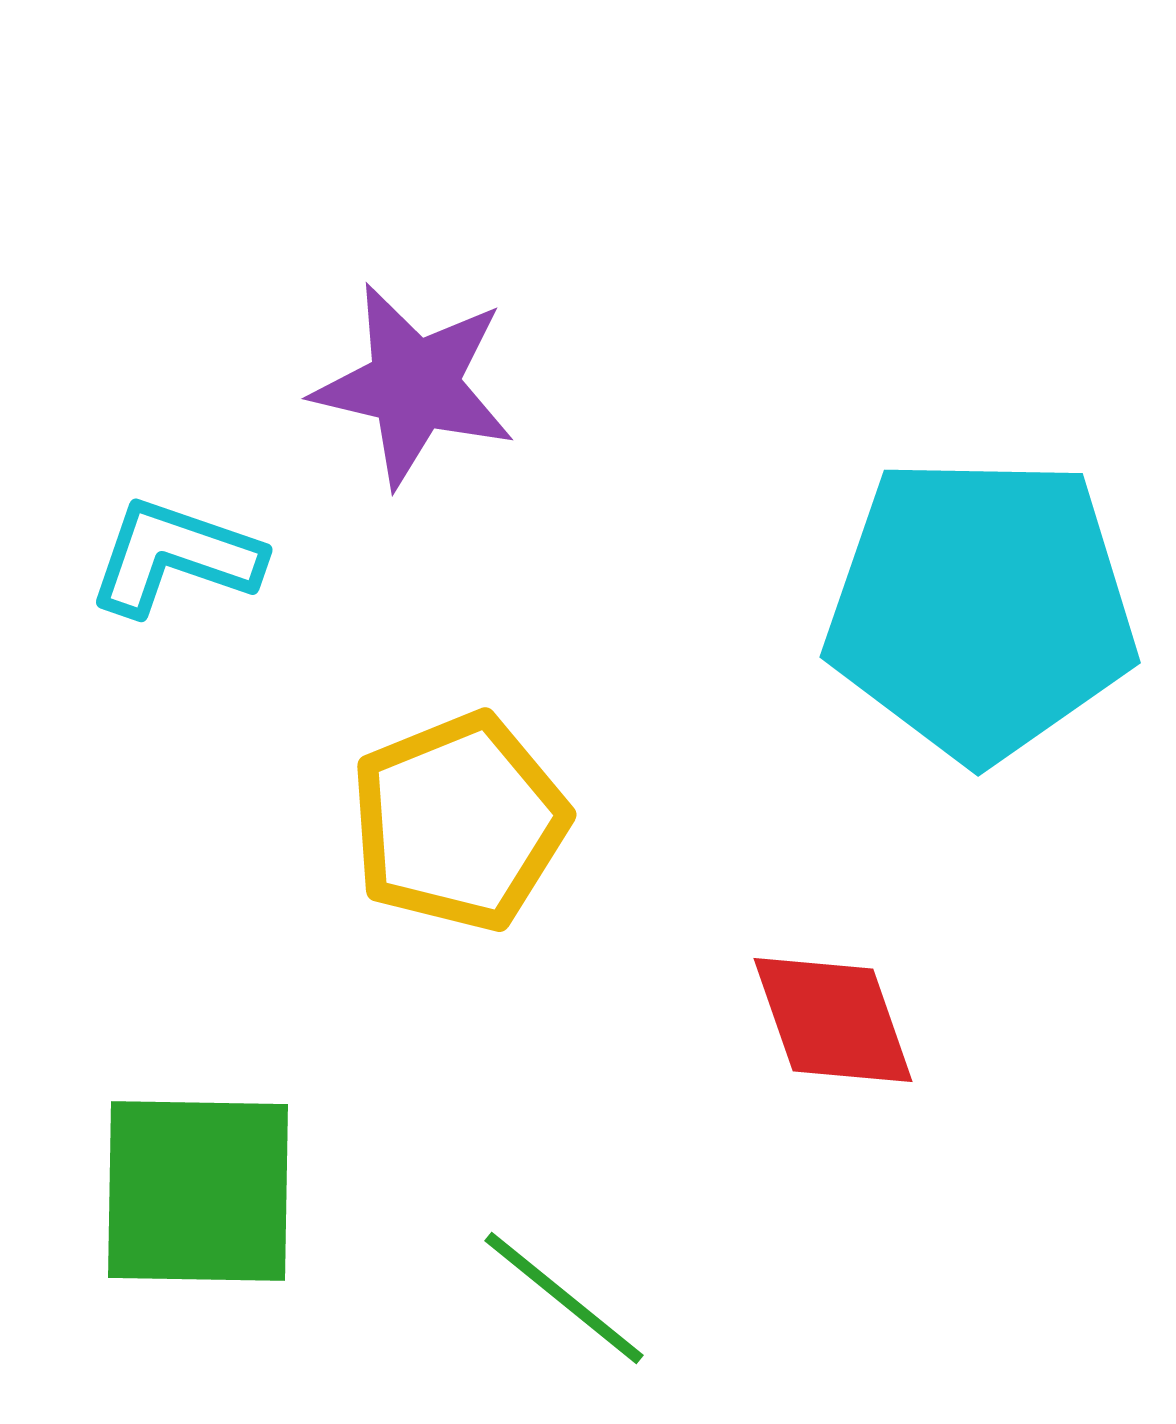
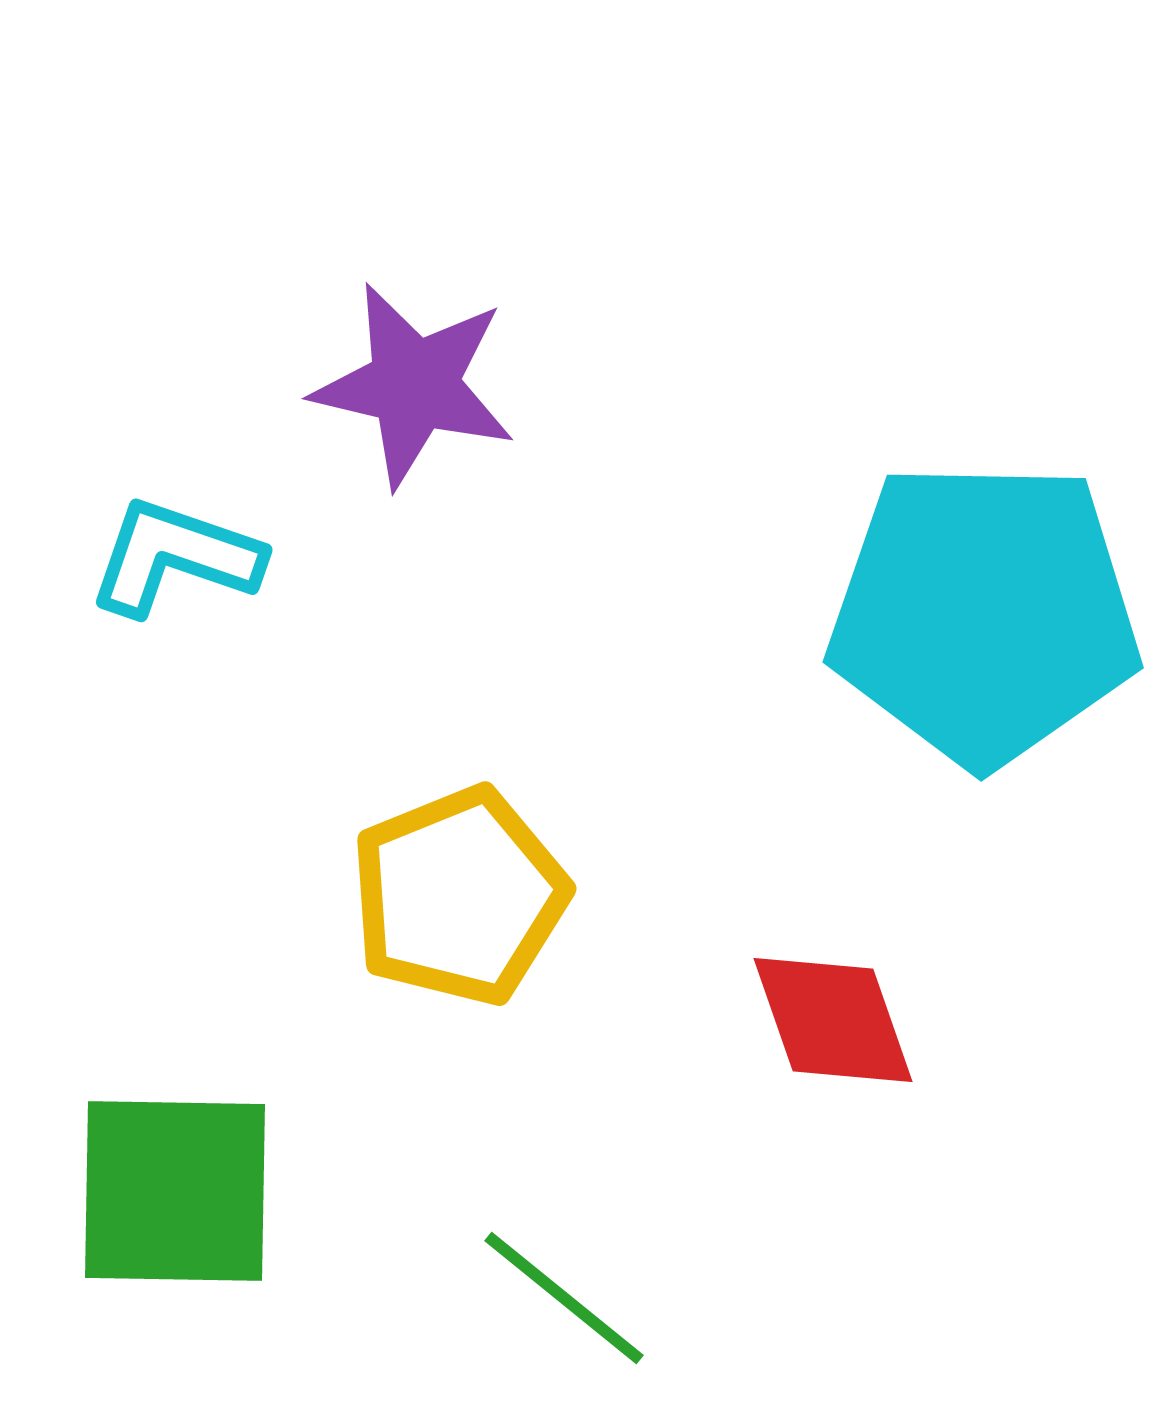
cyan pentagon: moved 3 px right, 5 px down
yellow pentagon: moved 74 px down
green square: moved 23 px left
